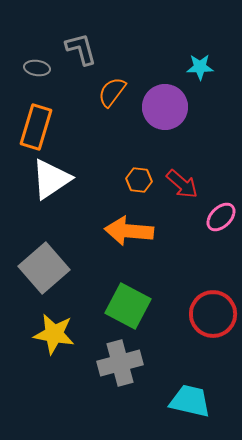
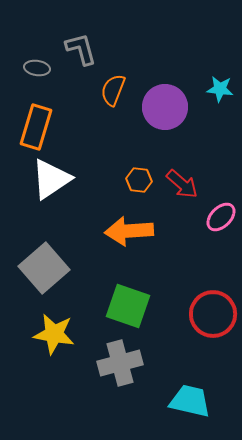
cyan star: moved 20 px right, 22 px down; rotated 8 degrees clockwise
orange semicircle: moved 1 px right, 2 px up; rotated 16 degrees counterclockwise
orange arrow: rotated 9 degrees counterclockwise
green square: rotated 9 degrees counterclockwise
